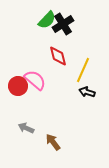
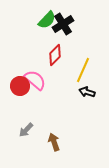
red diamond: moved 3 px left, 1 px up; rotated 60 degrees clockwise
red circle: moved 2 px right
gray arrow: moved 2 px down; rotated 70 degrees counterclockwise
brown arrow: moved 1 px right; rotated 18 degrees clockwise
